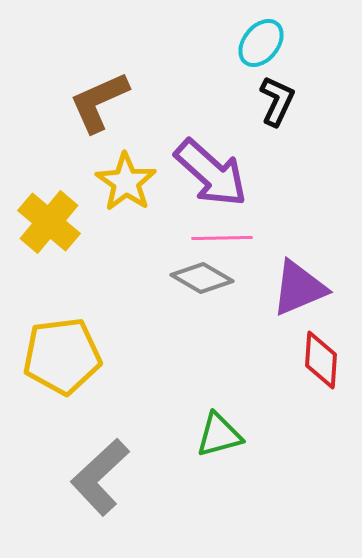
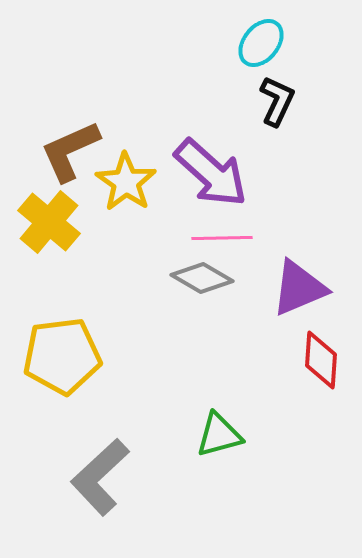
brown L-shape: moved 29 px left, 49 px down
